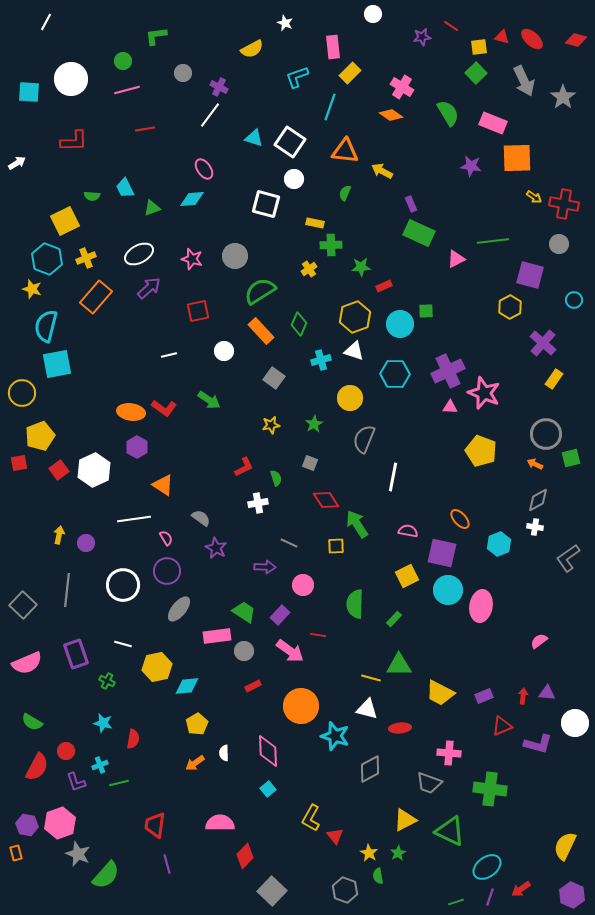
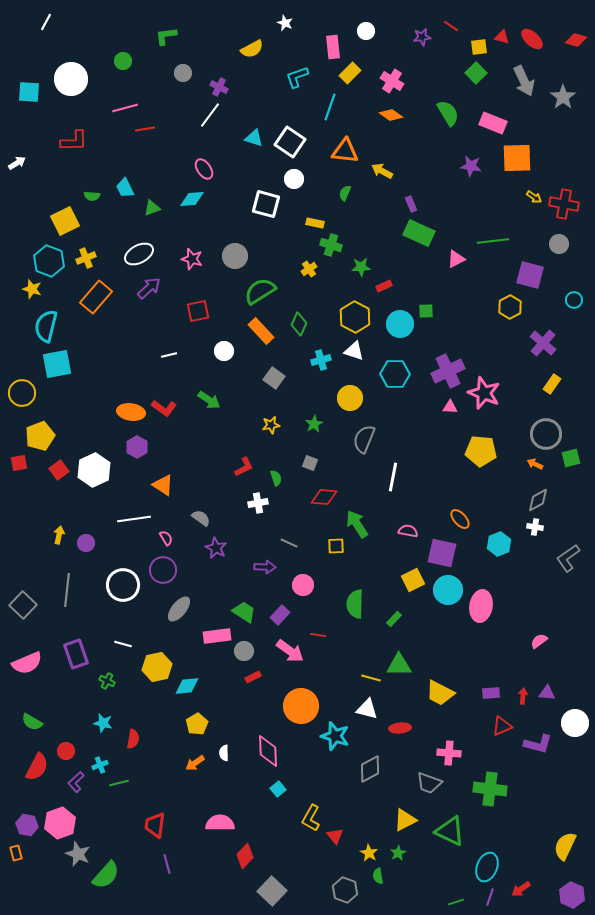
white circle at (373, 14): moved 7 px left, 17 px down
green L-shape at (156, 36): moved 10 px right
pink cross at (402, 87): moved 10 px left, 6 px up
pink line at (127, 90): moved 2 px left, 18 px down
green cross at (331, 245): rotated 20 degrees clockwise
cyan hexagon at (47, 259): moved 2 px right, 2 px down
yellow hexagon at (355, 317): rotated 12 degrees counterclockwise
yellow rectangle at (554, 379): moved 2 px left, 5 px down
yellow pentagon at (481, 451): rotated 16 degrees counterclockwise
red diamond at (326, 500): moved 2 px left, 3 px up; rotated 52 degrees counterclockwise
purple circle at (167, 571): moved 4 px left, 1 px up
yellow square at (407, 576): moved 6 px right, 4 px down
red rectangle at (253, 686): moved 9 px up
purple rectangle at (484, 696): moved 7 px right, 3 px up; rotated 18 degrees clockwise
purple L-shape at (76, 782): rotated 65 degrees clockwise
cyan square at (268, 789): moved 10 px right
cyan ellipse at (487, 867): rotated 32 degrees counterclockwise
